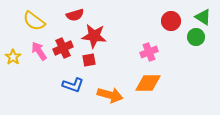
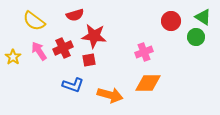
pink cross: moved 5 px left
